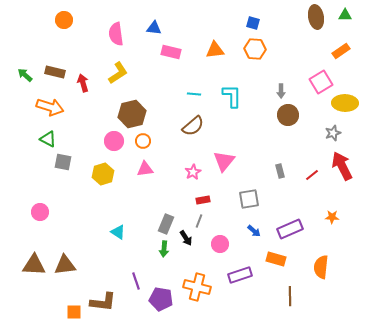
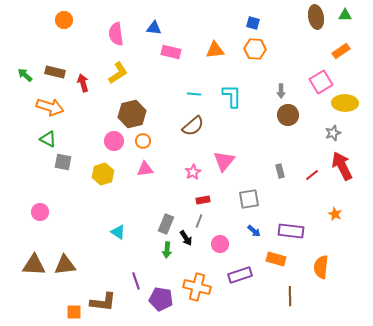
orange star at (332, 217): moved 3 px right, 3 px up; rotated 24 degrees clockwise
purple rectangle at (290, 229): moved 1 px right, 2 px down; rotated 30 degrees clockwise
green arrow at (164, 249): moved 3 px right, 1 px down
